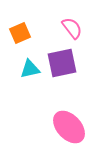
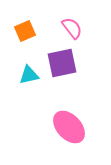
orange square: moved 5 px right, 2 px up
cyan triangle: moved 1 px left, 6 px down
